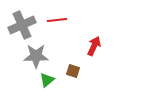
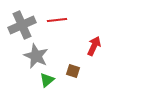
gray star: rotated 25 degrees clockwise
